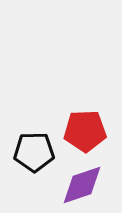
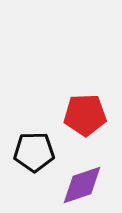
red pentagon: moved 16 px up
